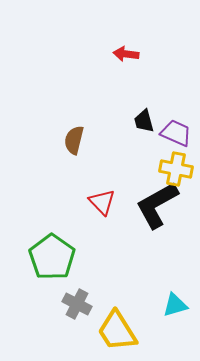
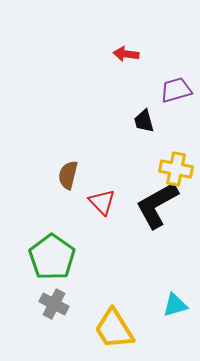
purple trapezoid: moved 43 px up; rotated 40 degrees counterclockwise
brown semicircle: moved 6 px left, 35 px down
gray cross: moved 23 px left
yellow trapezoid: moved 3 px left, 2 px up
